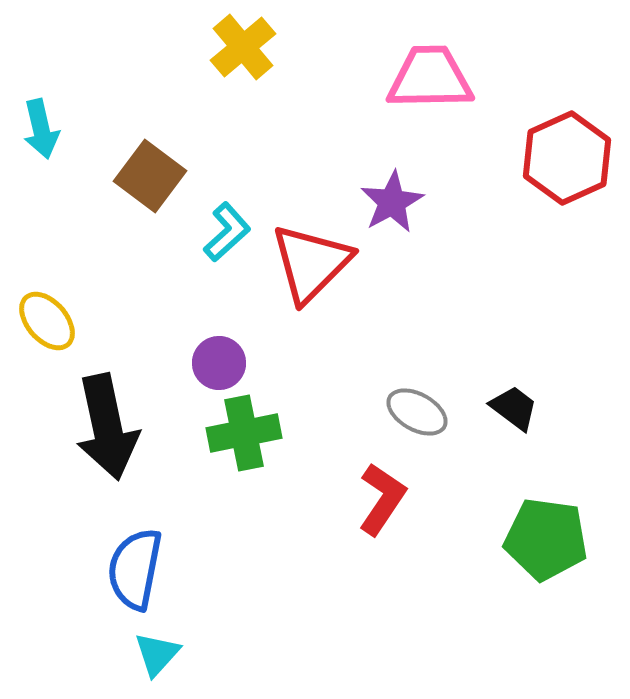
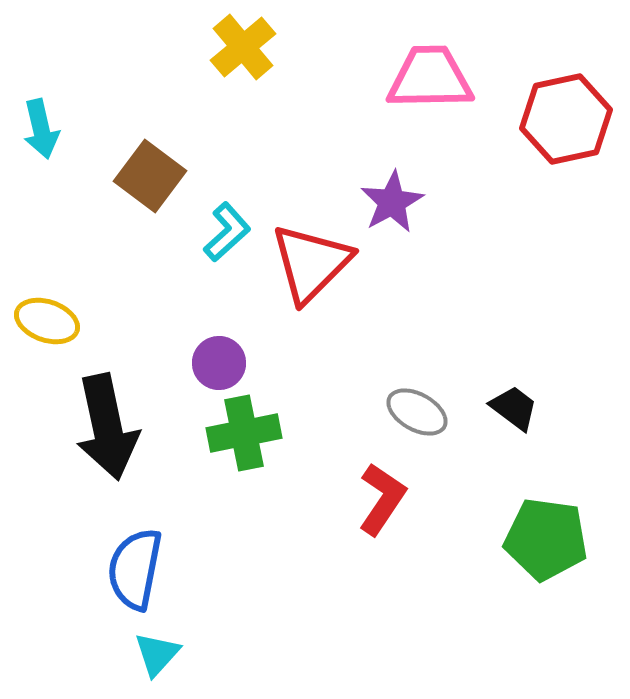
red hexagon: moved 1 px left, 39 px up; rotated 12 degrees clockwise
yellow ellipse: rotated 30 degrees counterclockwise
